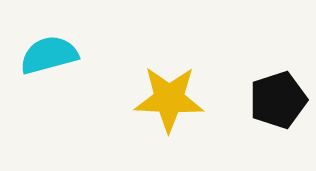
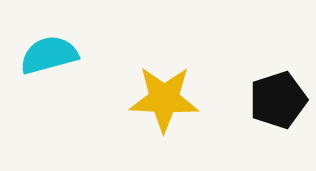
yellow star: moved 5 px left
